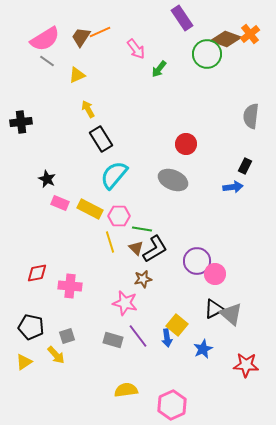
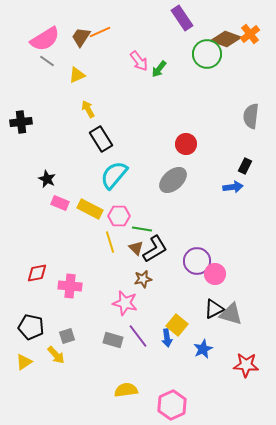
pink arrow at (136, 49): moved 3 px right, 12 px down
gray ellipse at (173, 180): rotated 64 degrees counterclockwise
gray triangle at (231, 314): rotated 25 degrees counterclockwise
